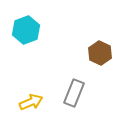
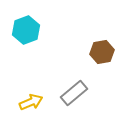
brown hexagon: moved 2 px right, 1 px up; rotated 25 degrees clockwise
gray rectangle: rotated 28 degrees clockwise
